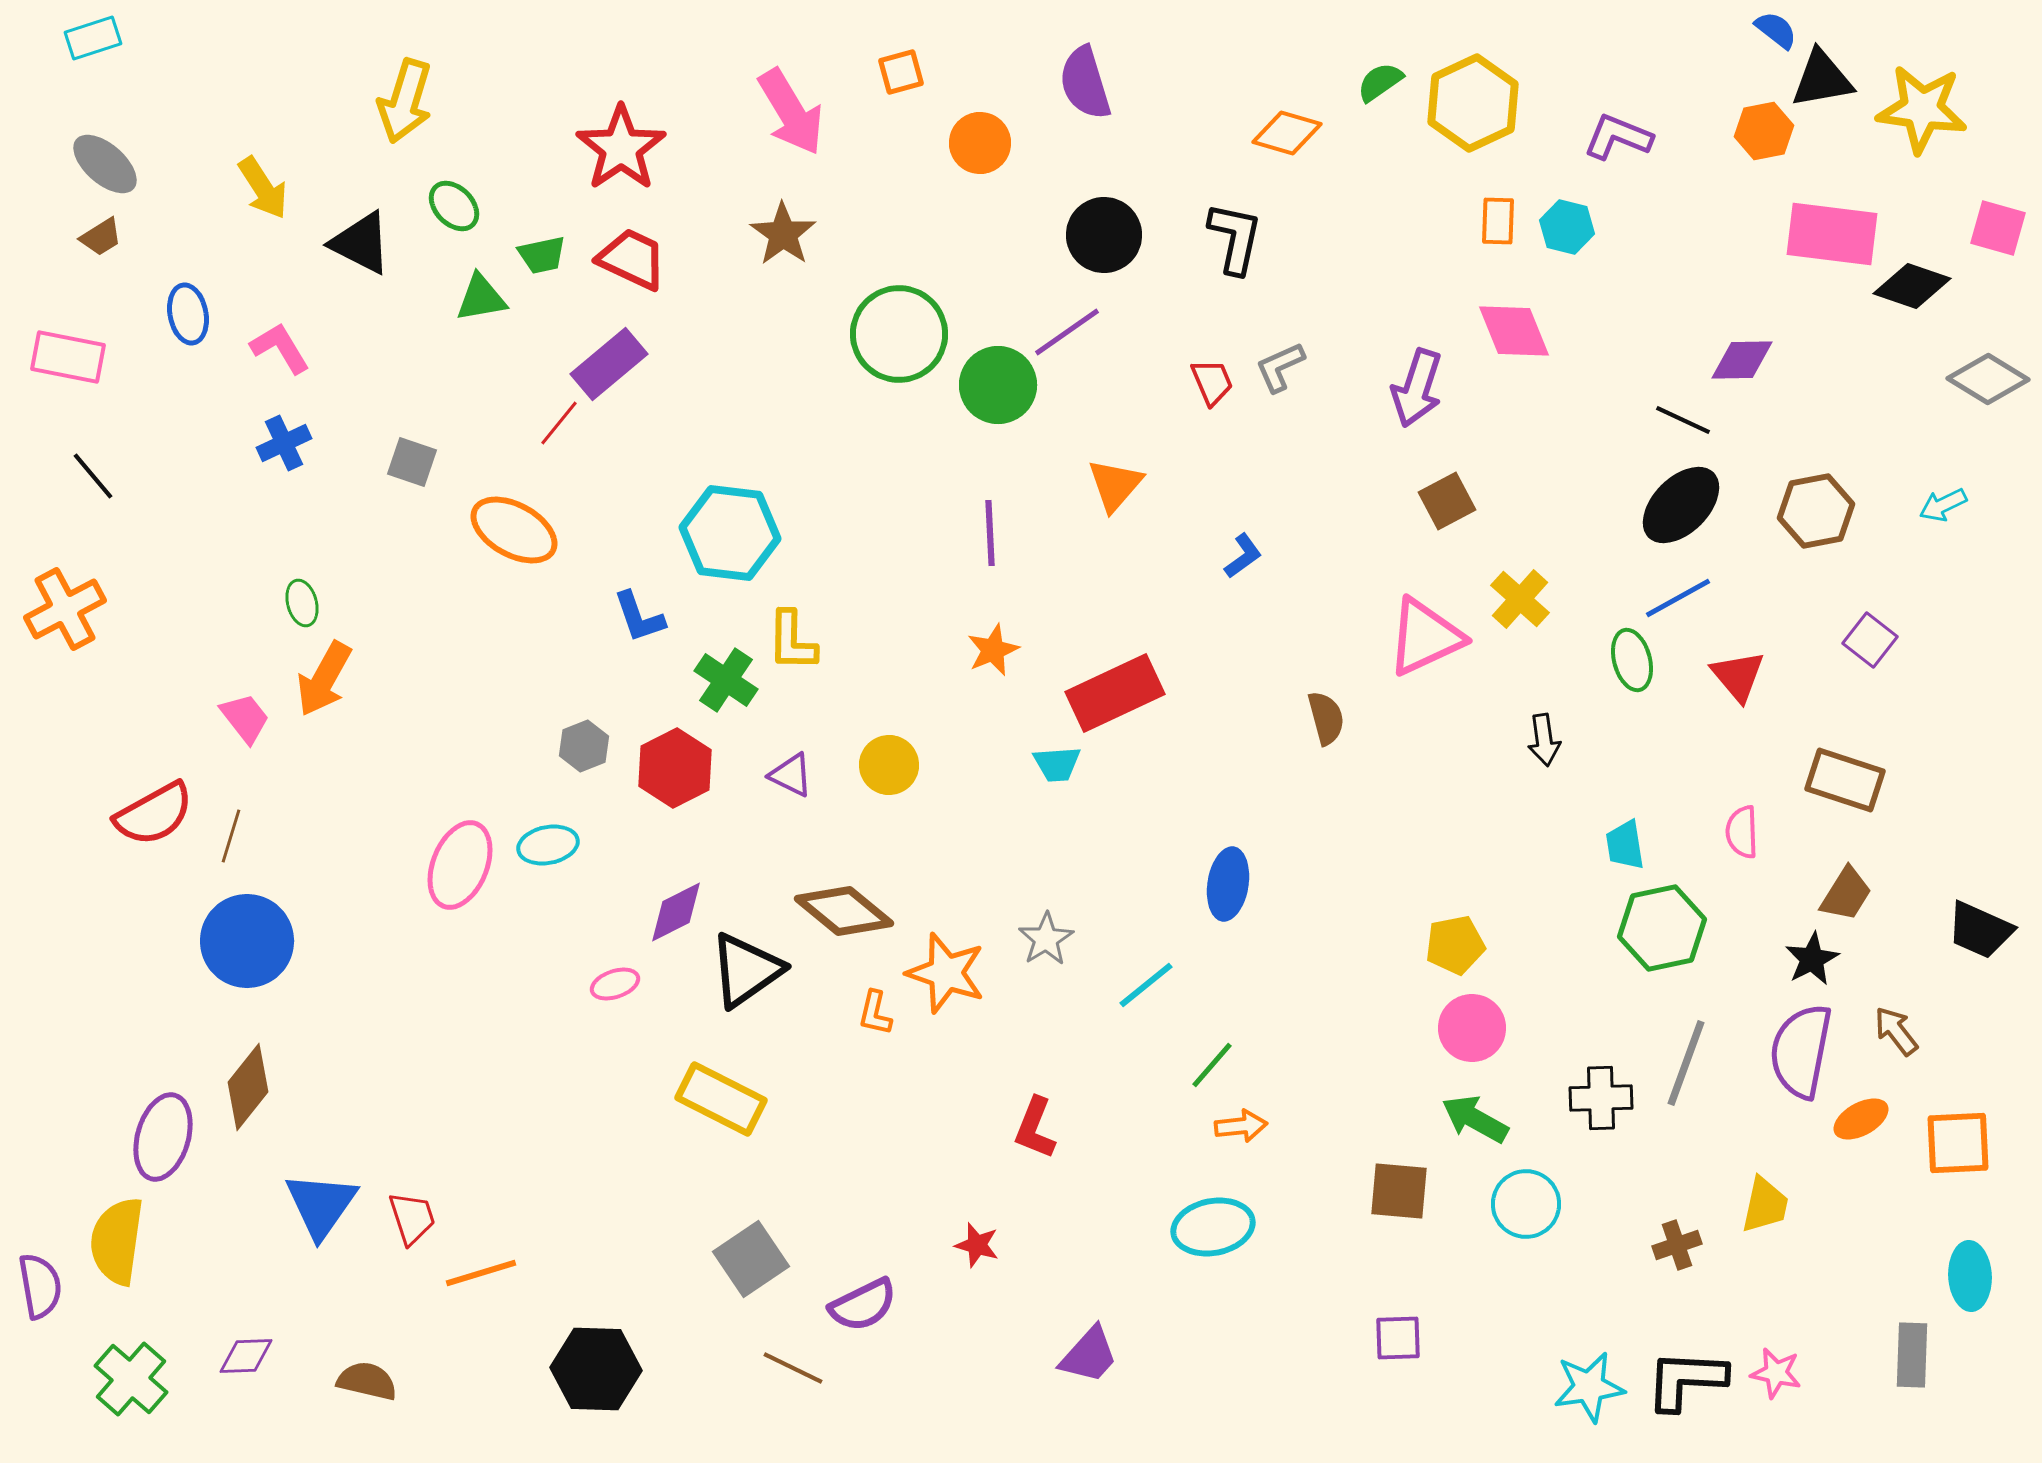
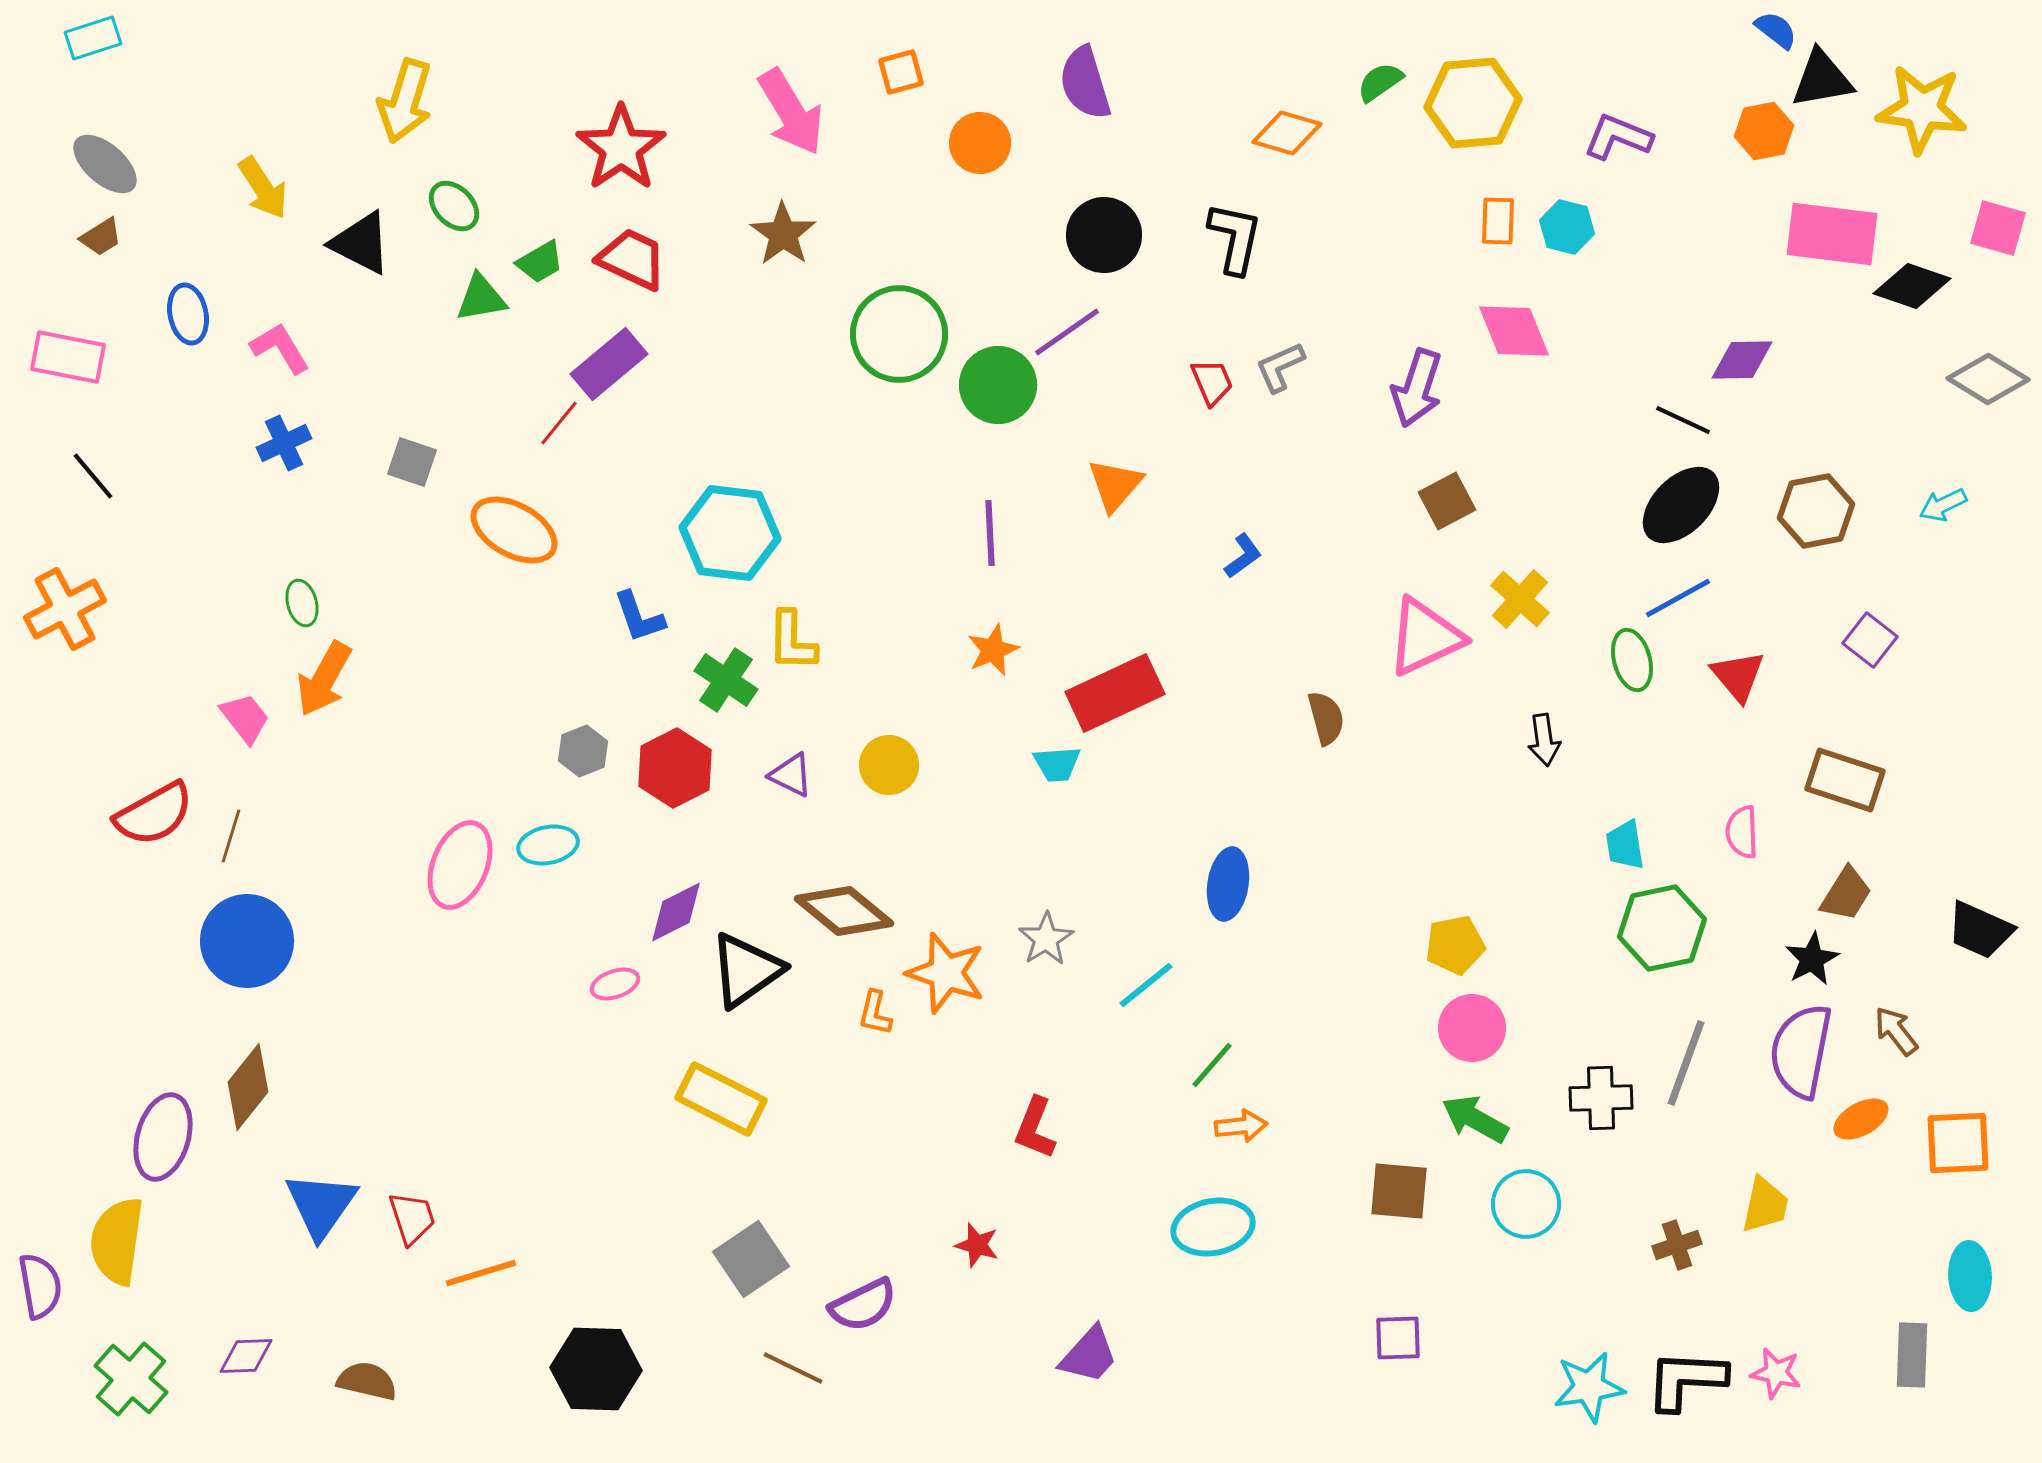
yellow hexagon at (1473, 103): rotated 20 degrees clockwise
green trapezoid at (542, 255): moved 2 px left, 7 px down; rotated 18 degrees counterclockwise
gray hexagon at (584, 746): moved 1 px left, 5 px down
